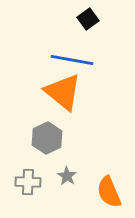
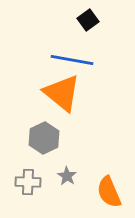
black square: moved 1 px down
orange triangle: moved 1 px left, 1 px down
gray hexagon: moved 3 px left
